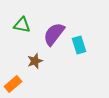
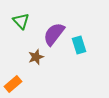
green triangle: moved 1 px left, 4 px up; rotated 36 degrees clockwise
brown star: moved 1 px right, 4 px up
